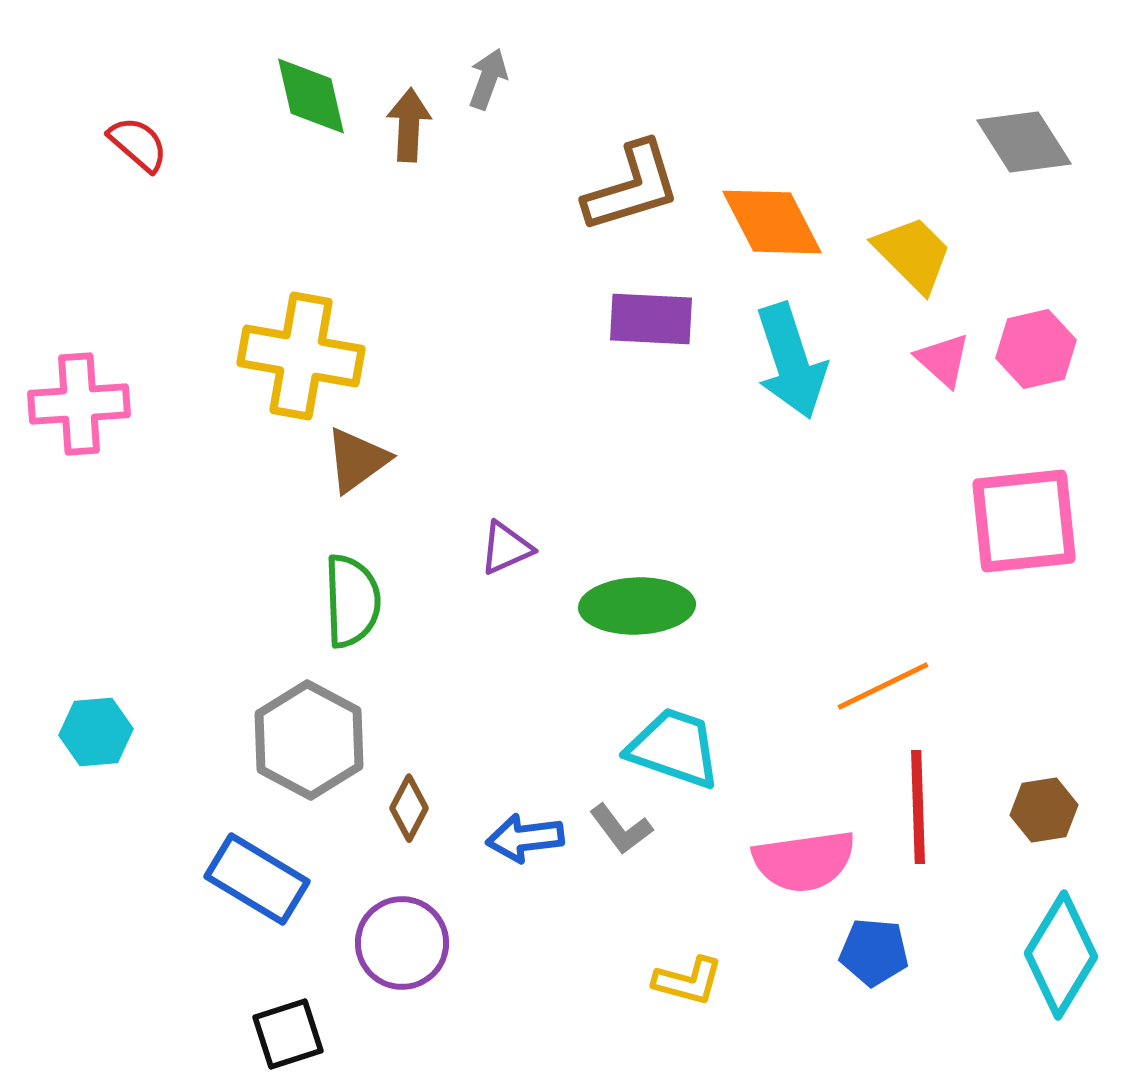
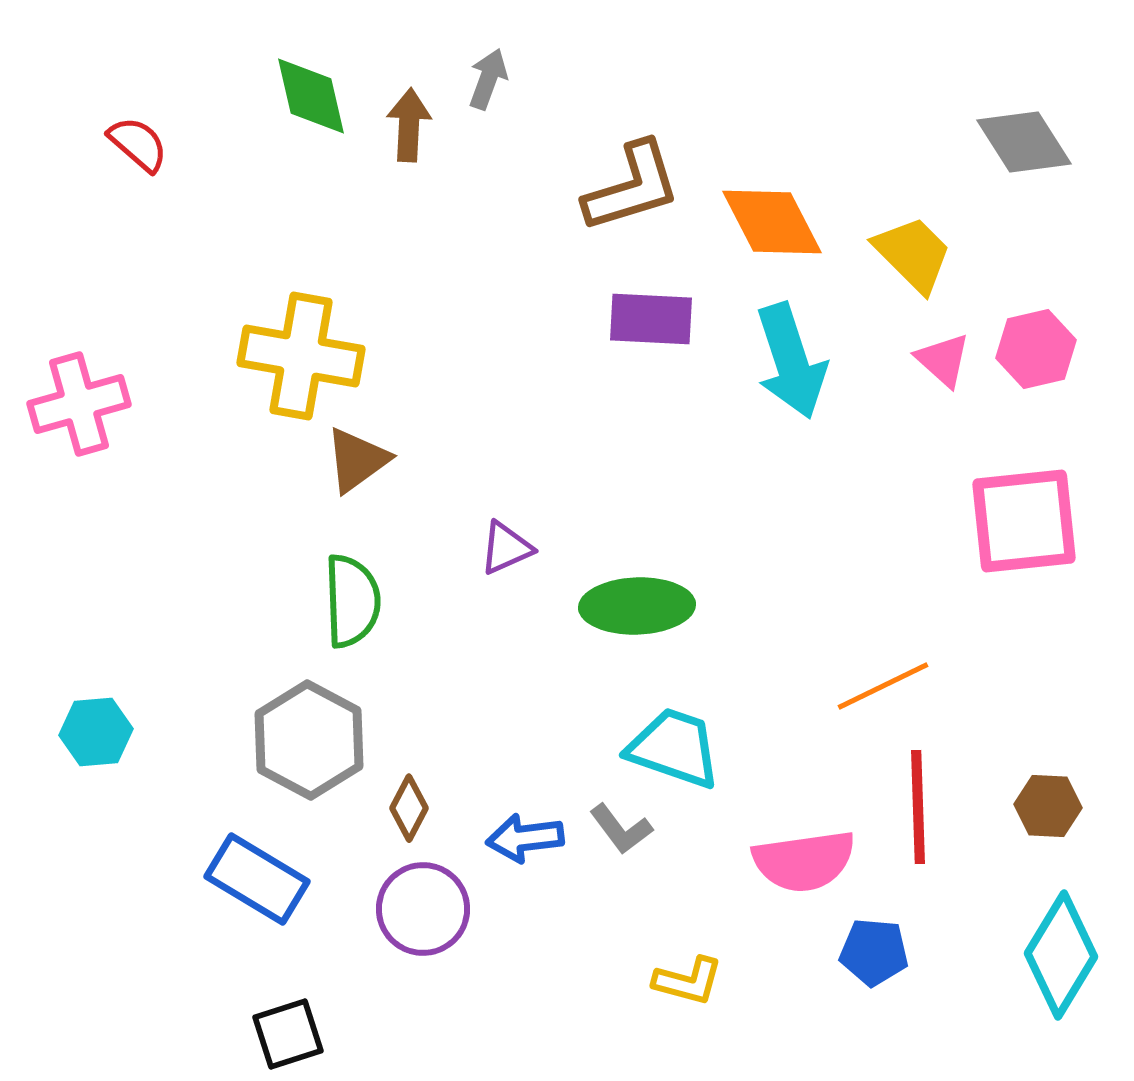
pink cross: rotated 12 degrees counterclockwise
brown hexagon: moved 4 px right, 4 px up; rotated 12 degrees clockwise
purple circle: moved 21 px right, 34 px up
